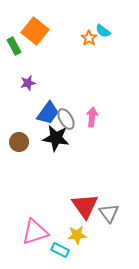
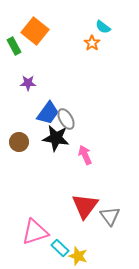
cyan semicircle: moved 4 px up
orange star: moved 3 px right, 5 px down
purple star: rotated 14 degrees clockwise
pink arrow: moved 7 px left, 38 px down; rotated 30 degrees counterclockwise
red triangle: rotated 12 degrees clockwise
gray triangle: moved 1 px right, 3 px down
yellow star: moved 1 px right, 21 px down; rotated 24 degrees clockwise
cyan rectangle: moved 2 px up; rotated 18 degrees clockwise
